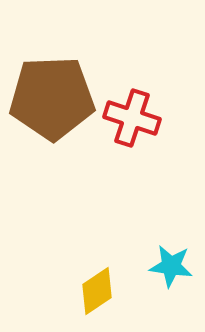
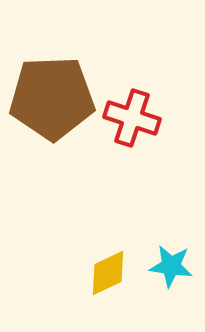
yellow diamond: moved 11 px right, 18 px up; rotated 9 degrees clockwise
